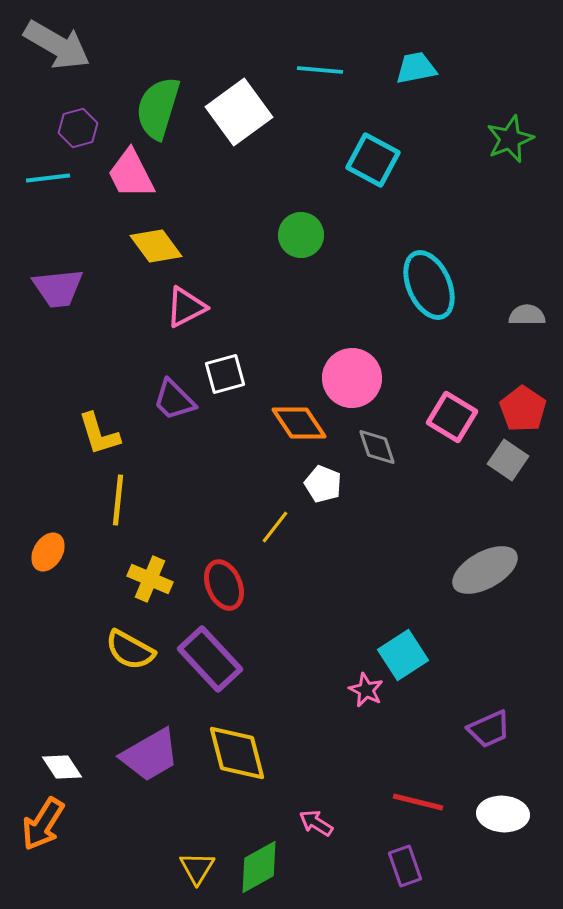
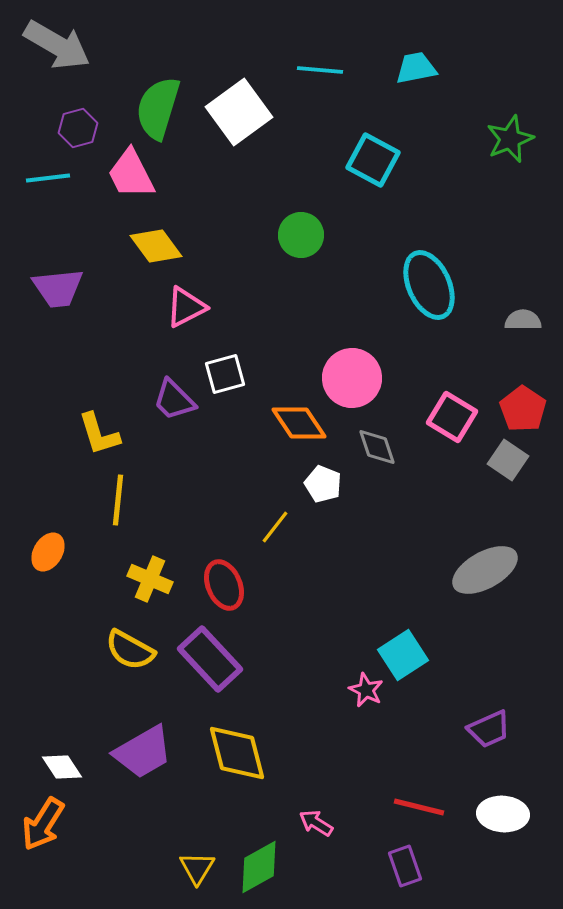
gray semicircle at (527, 315): moved 4 px left, 5 px down
purple trapezoid at (150, 755): moved 7 px left, 3 px up
red line at (418, 802): moved 1 px right, 5 px down
